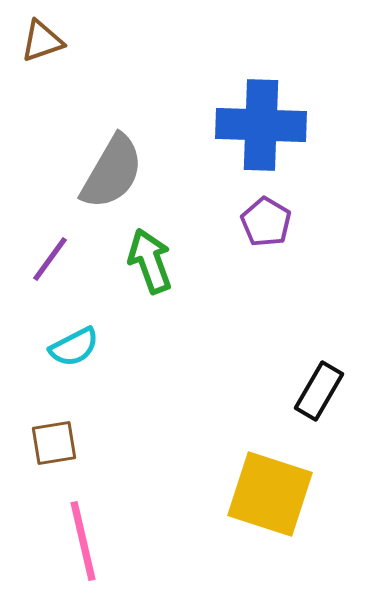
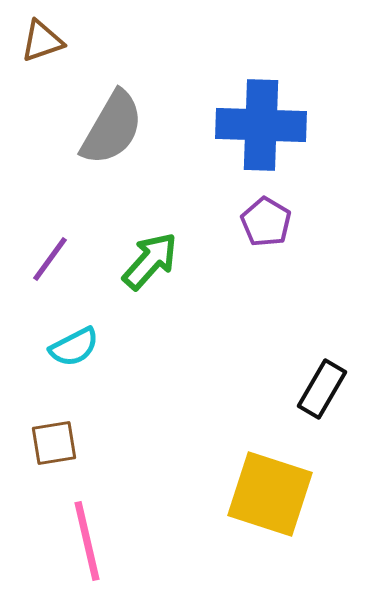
gray semicircle: moved 44 px up
green arrow: rotated 62 degrees clockwise
black rectangle: moved 3 px right, 2 px up
pink line: moved 4 px right
